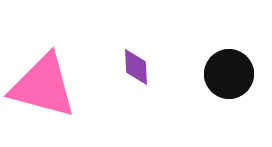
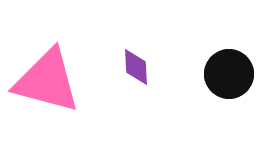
pink triangle: moved 4 px right, 5 px up
